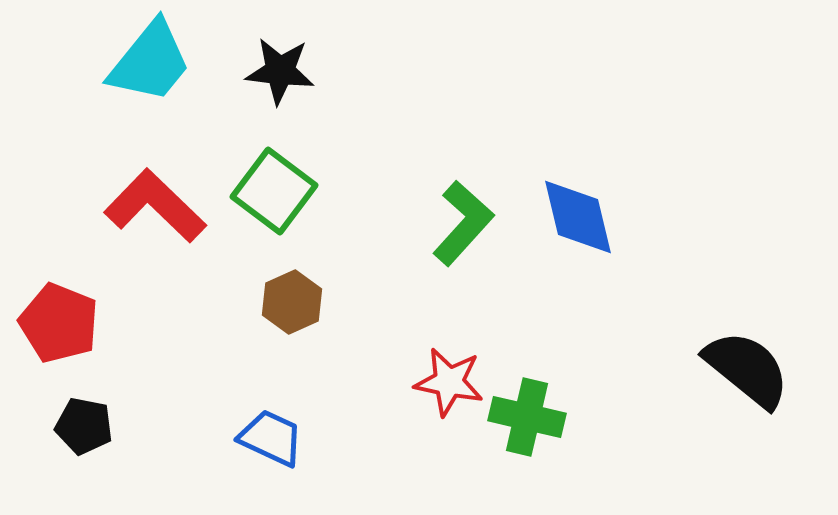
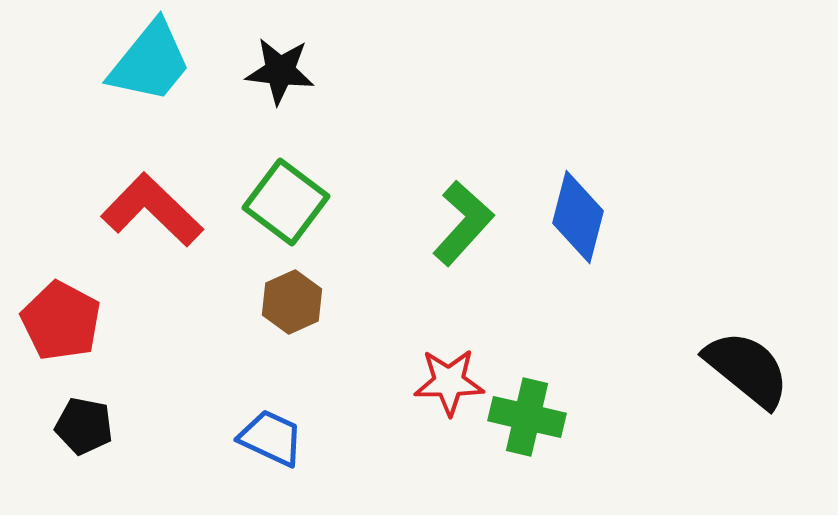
green square: moved 12 px right, 11 px down
red L-shape: moved 3 px left, 4 px down
blue diamond: rotated 28 degrees clockwise
red pentagon: moved 2 px right, 2 px up; rotated 6 degrees clockwise
red star: rotated 12 degrees counterclockwise
